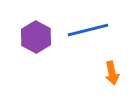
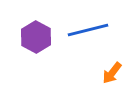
orange arrow: rotated 50 degrees clockwise
